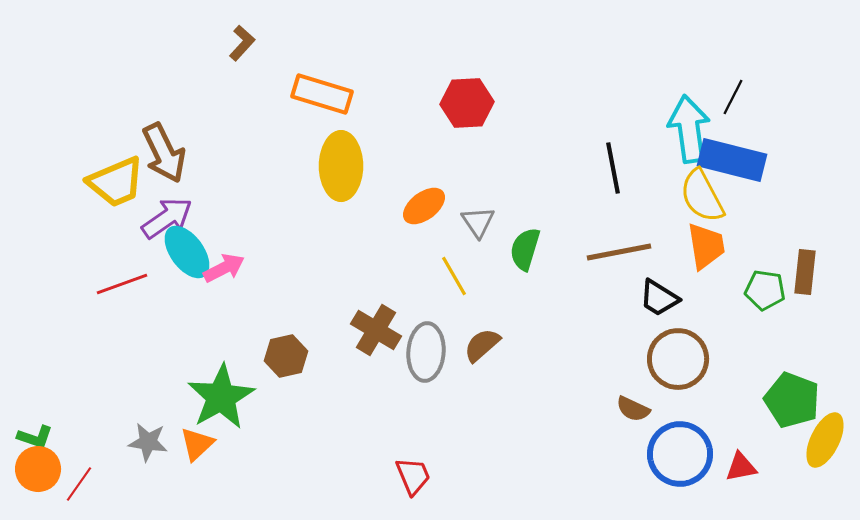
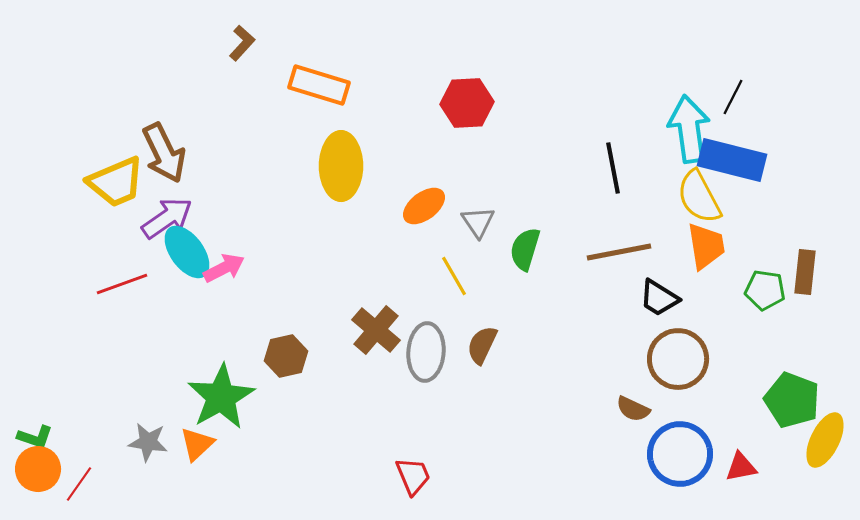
orange rectangle at (322, 94): moved 3 px left, 9 px up
yellow semicircle at (702, 196): moved 3 px left, 1 px down
brown cross at (376, 330): rotated 9 degrees clockwise
brown semicircle at (482, 345): rotated 24 degrees counterclockwise
